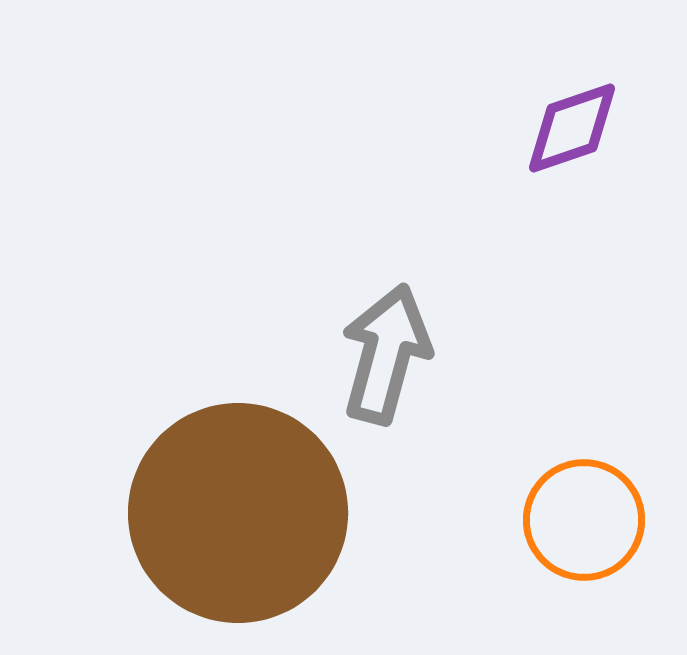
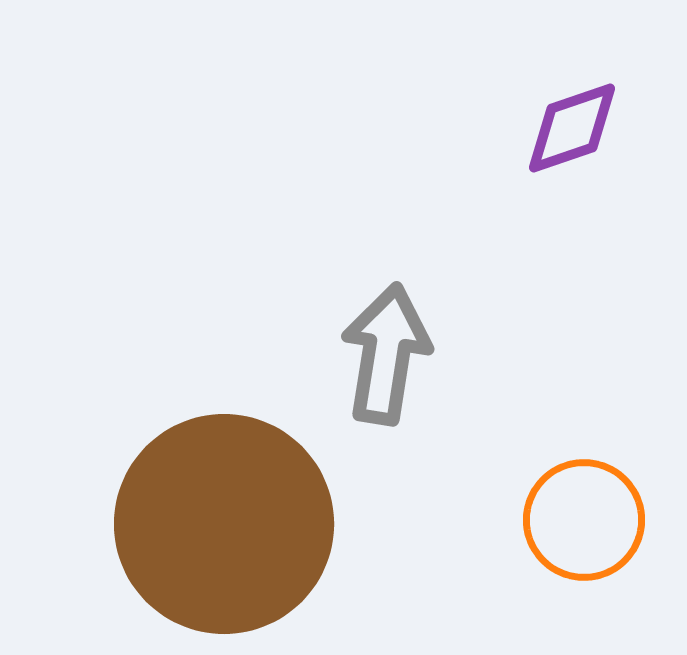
gray arrow: rotated 6 degrees counterclockwise
brown circle: moved 14 px left, 11 px down
